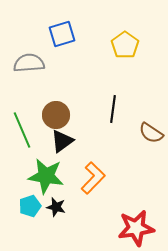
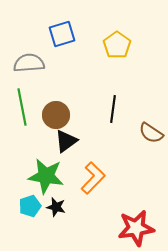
yellow pentagon: moved 8 px left
green line: moved 23 px up; rotated 12 degrees clockwise
black triangle: moved 4 px right
